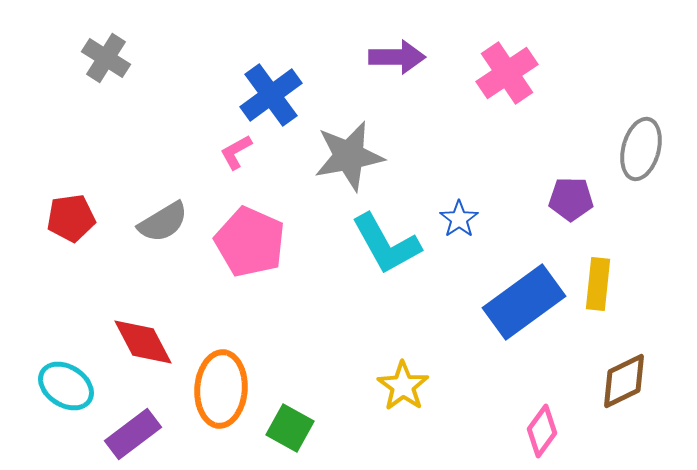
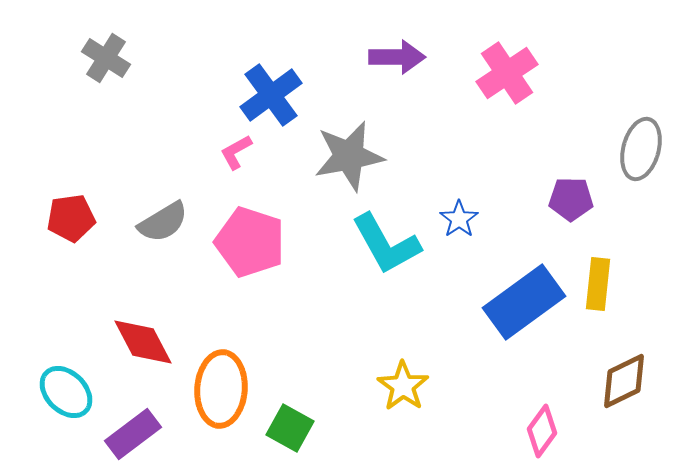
pink pentagon: rotated 6 degrees counterclockwise
cyan ellipse: moved 6 px down; rotated 12 degrees clockwise
